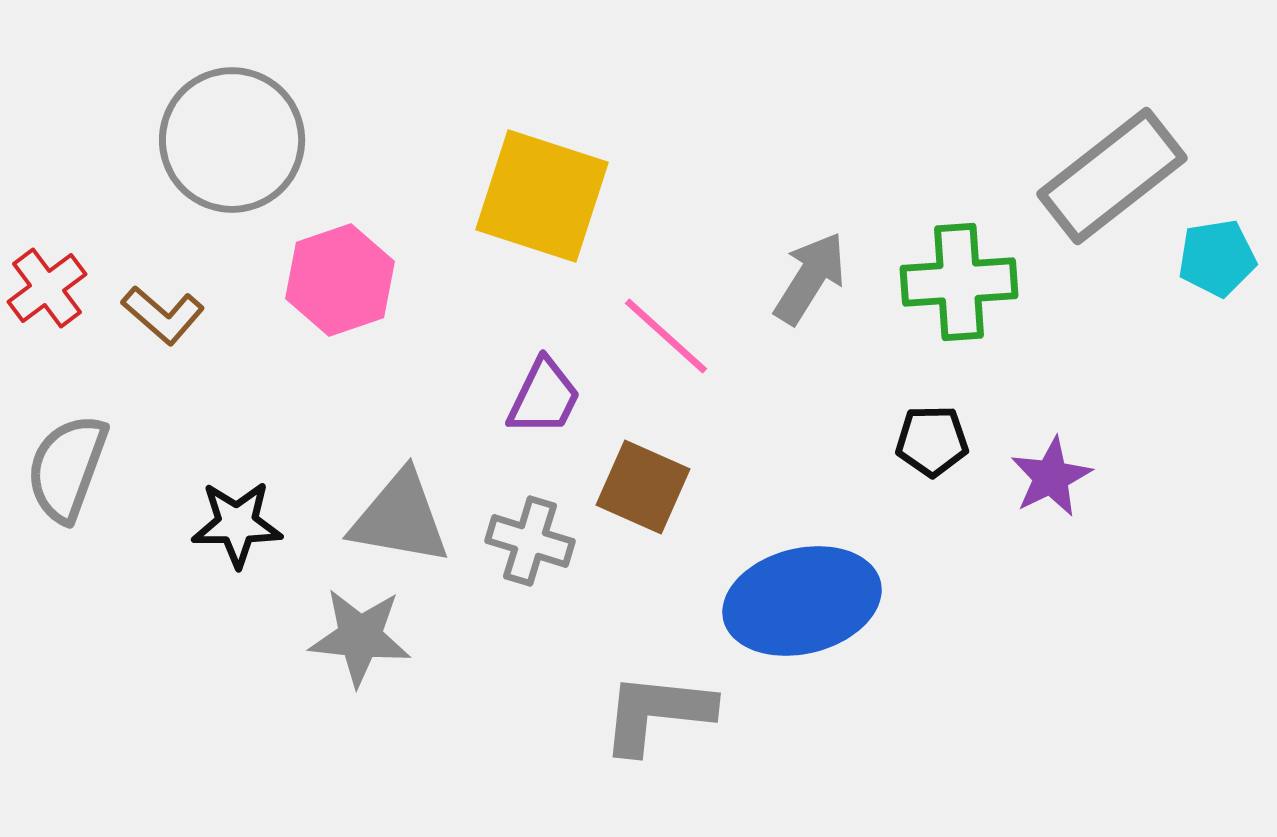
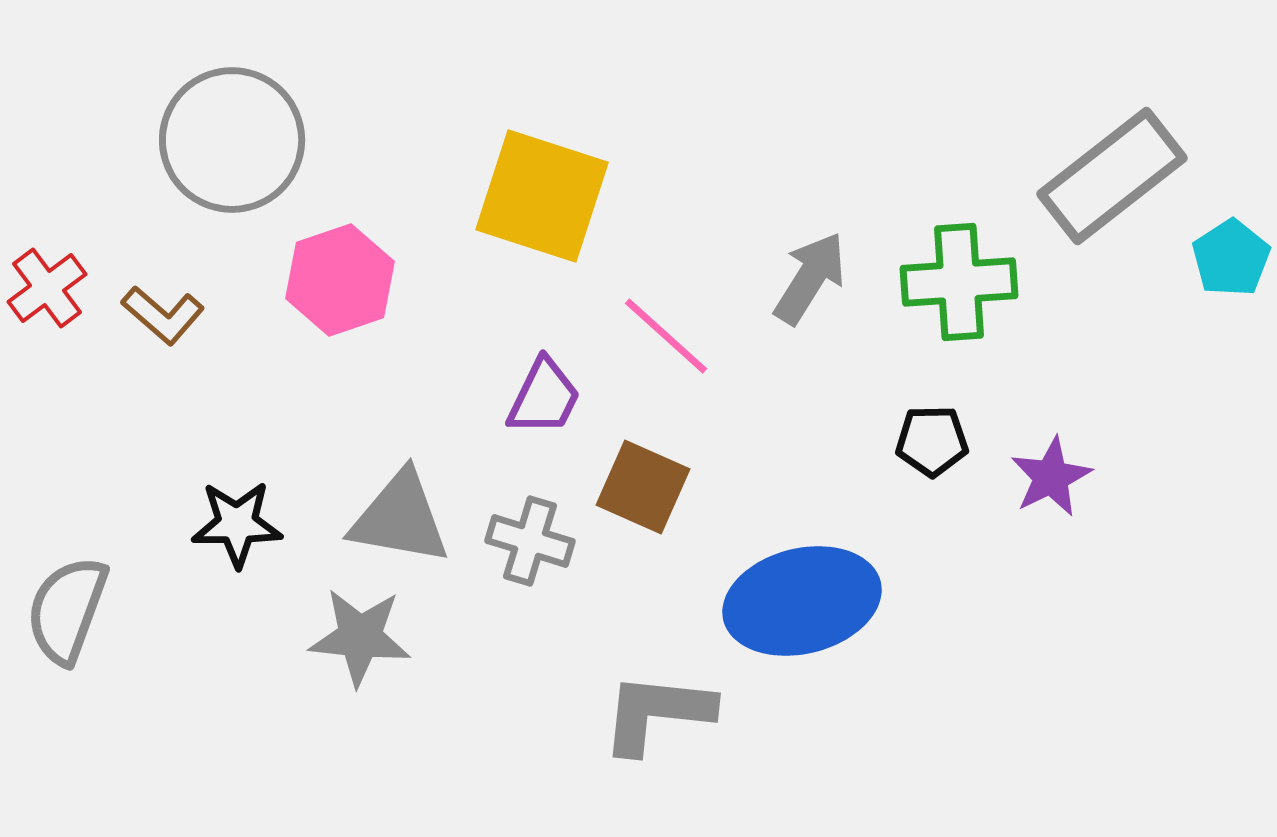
cyan pentagon: moved 14 px right; rotated 24 degrees counterclockwise
gray semicircle: moved 142 px down
